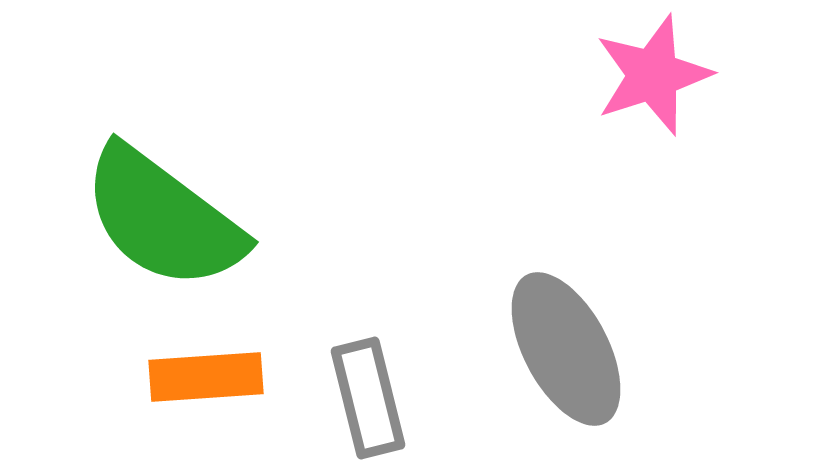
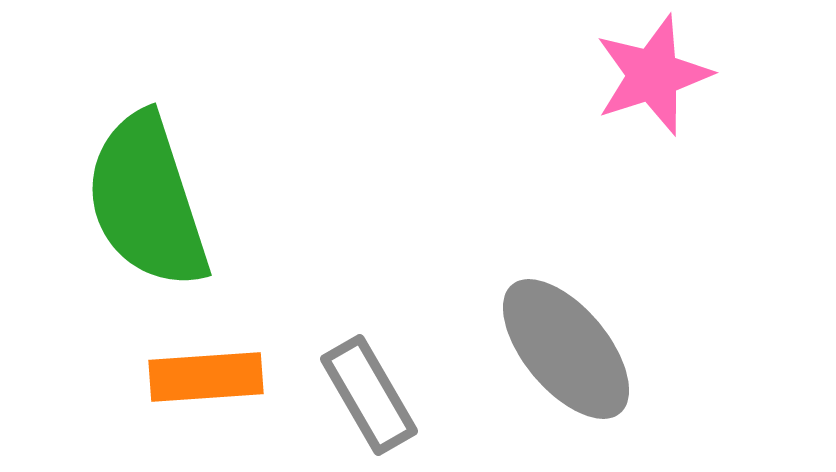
green semicircle: moved 16 px left, 17 px up; rotated 35 degrees clockwise
gray ellipse: rotated 12 degrees counterclockwise
gray rectangle: moved 1 px right, 3 px up; rotated 16 degrees counterclockwise
